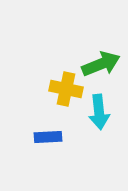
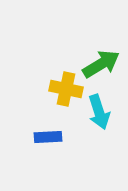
green arrow: rotated 9 degrees counterclockwise
cyan arrow: rotated 12 degrees counterclockwise
